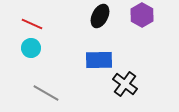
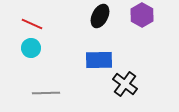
gray line: rotated 32 degrees counterclockwise
